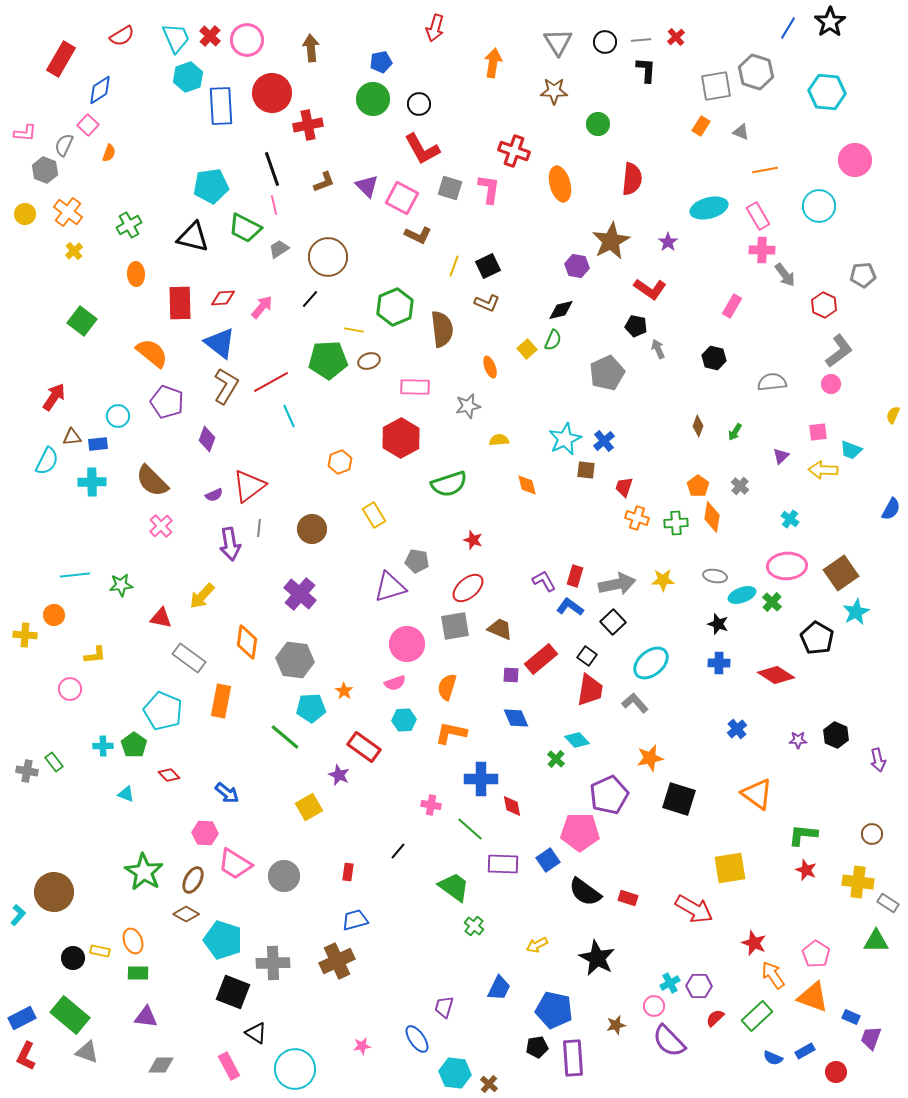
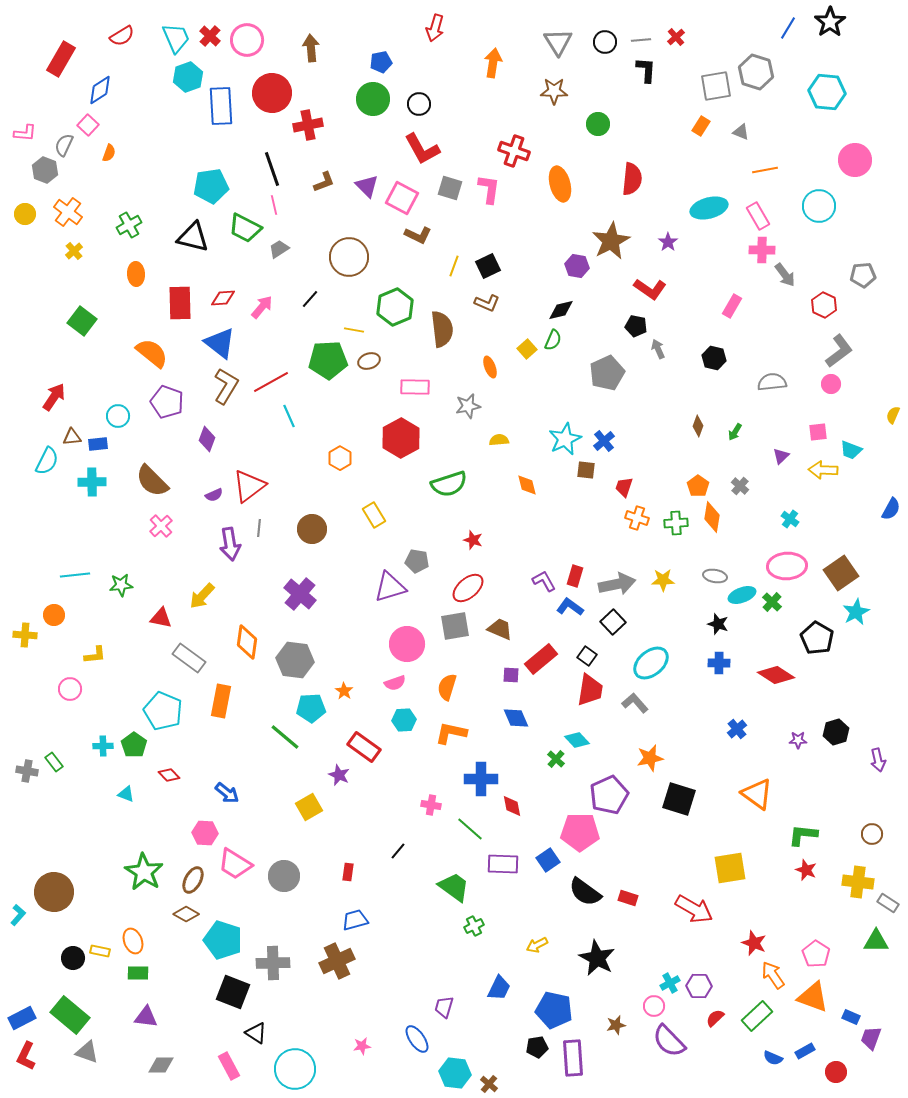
brown circle at (328, 257): moved 21 px right
orange hexagon at (340, 462): moved 4 px up; rotated 10 degrees counterclockwise
black hexagon at (836, 735): moved 3 px up; rotated 20 degrees clockwise
green cross at (474, 926): rotated 24 degrees clockwise
